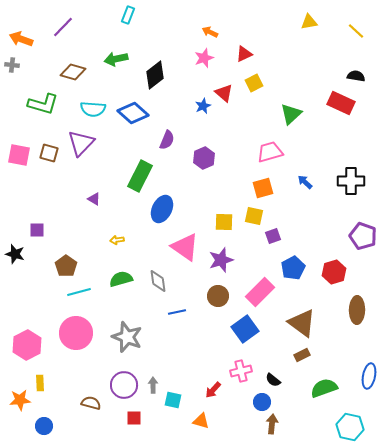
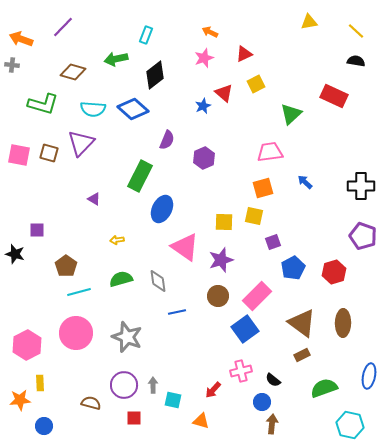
cyan rectangle at (128, 15): moved 18 px right, 20 px down
black semicircle at (356, 76): moved 15 px up
yellow square at (254, 83): moved 2 px right, 1 px down
red rectangle at (341, 103): moved 7 px left, 7 px up
blue diamond at (133, 113): moved 4 px up
pink trapezoid at (270, 152): rotated 8 degrees clockwise
black cross at (351, 181): moved 10 px right, 5 px down
purple square at (273, 236): moved 6 px down
pink rectangle at (260, 292): moved 3 px left, 4 px down
brown ellipse at (357, 310): moved 14 px left, 13 px down
cyan hexagon at (350, 427): moved 2 px up
